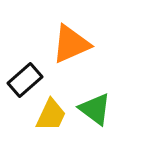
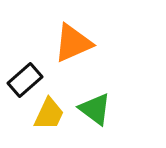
orange triangle: moved 2 px right, 1 px up
yellow trapezoid: moved 2 px left, 1 px up
